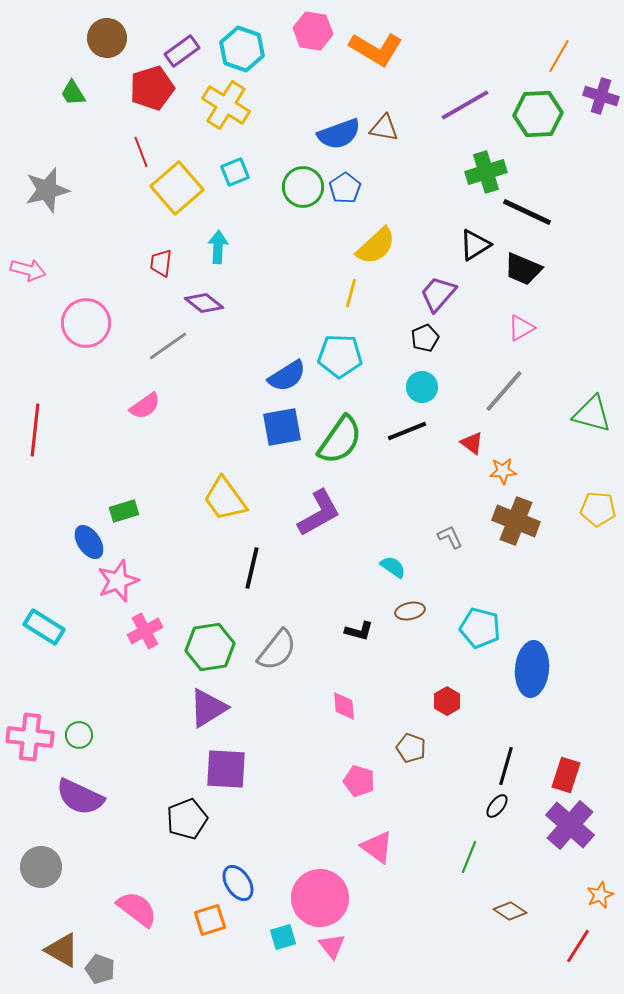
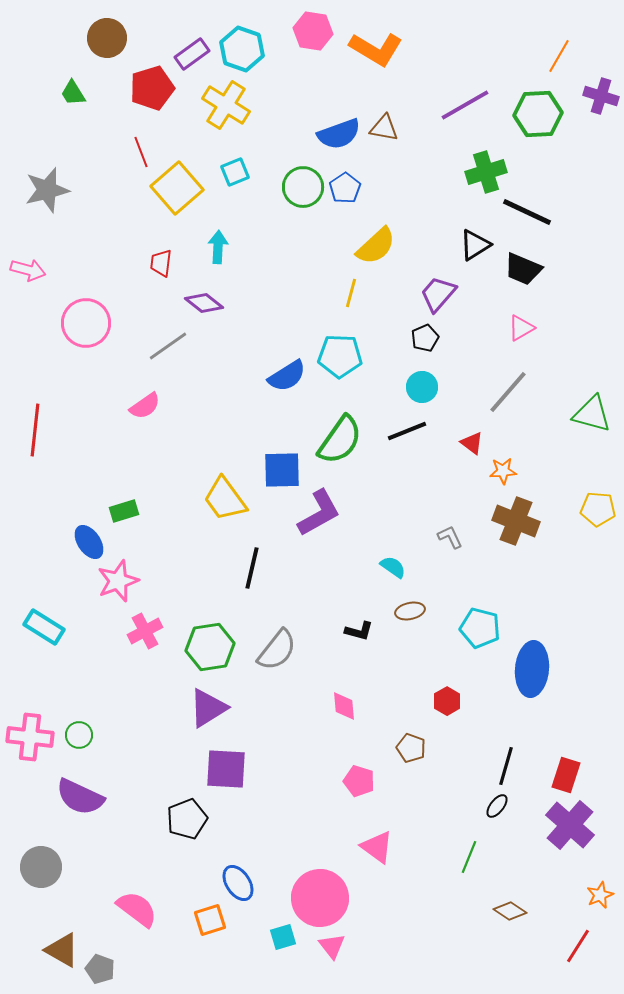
purple rectangle at (182, 51): moved 10 px right, 3 px down
gray line at (504, 391): moved 4 px right, 1 px down
blue square at (282, 427): moved 43 px down; rotated 9 degrees clockwise
